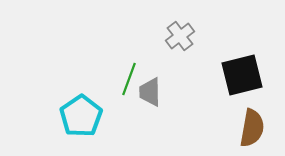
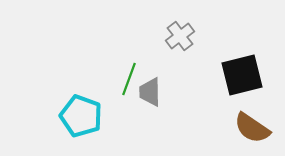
cyan pentagon: rotated 18 degrees counterclockwise
brown semicircle: rotated 114 degrees clockwise
